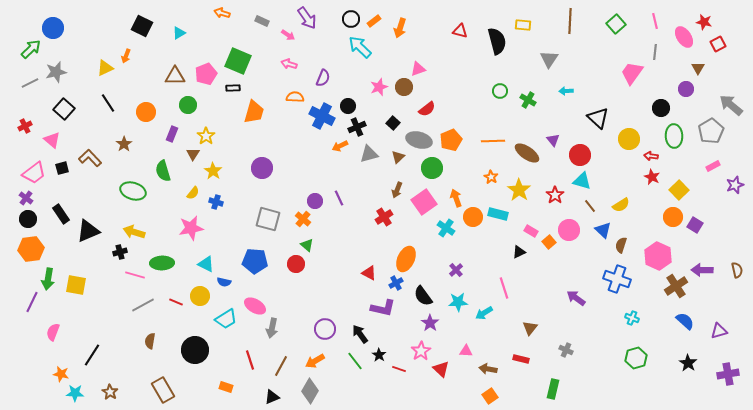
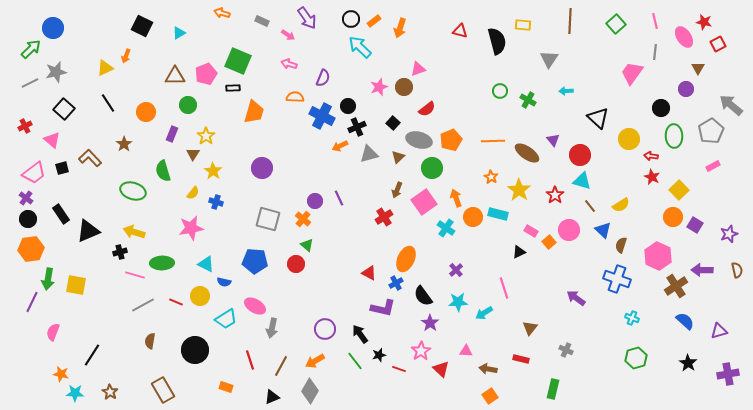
purple star at (735, 185): moved 6 px left, 49 px down
black star at (379, 355): rotated 24 degrees clockwise
